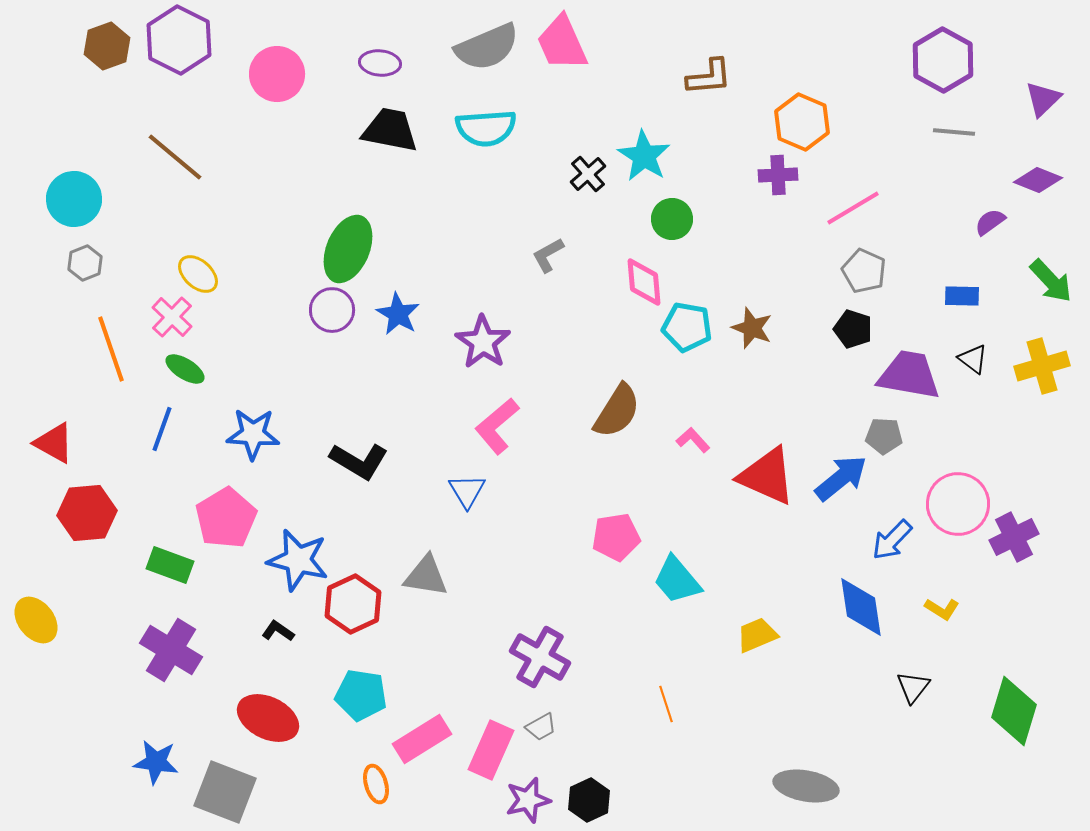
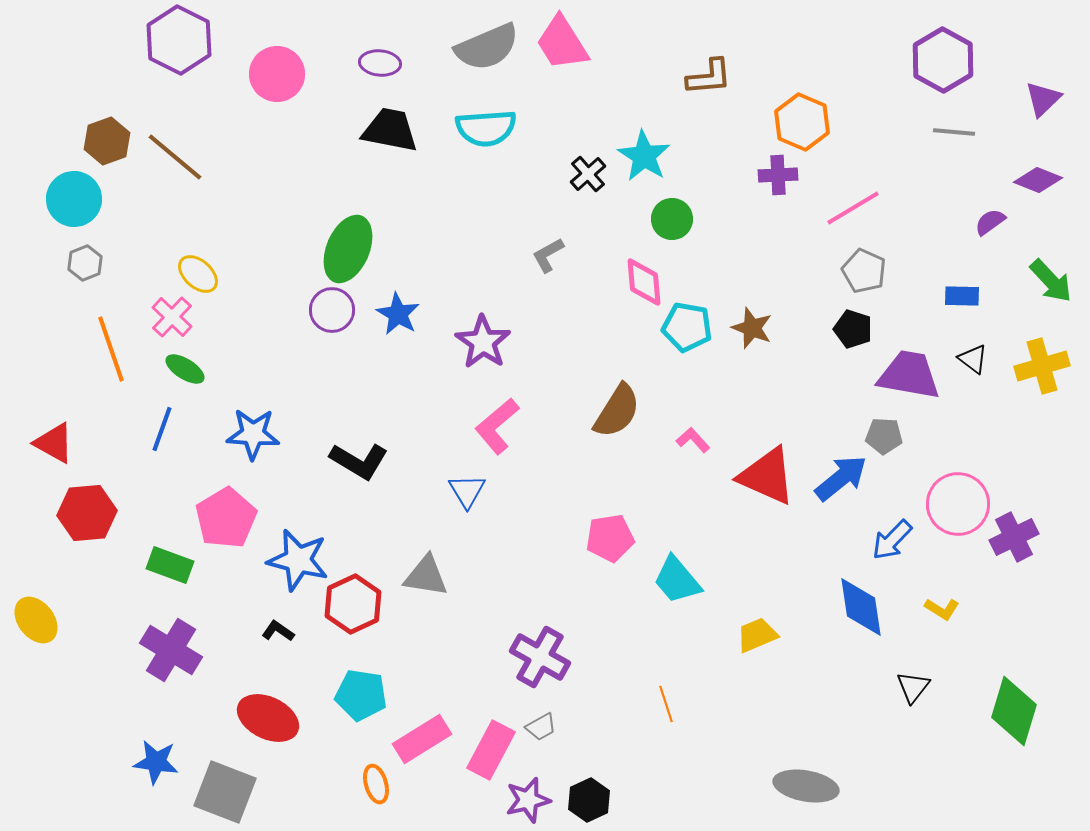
pink trapezoid at (562, 43): rotated 8 degrees counterclockwise
brown hexagon at (107, 46): moved 95 px down
pink pentagon at (616, 537): moved 6 px left, 1 px down
pink rectangle at (491, 750): rotated 4 degrees clockwise
